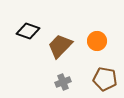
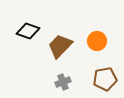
brown pentagon: rotated 20 degrees counterclockwise
